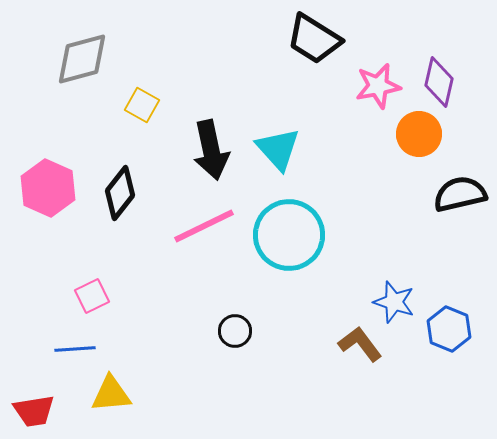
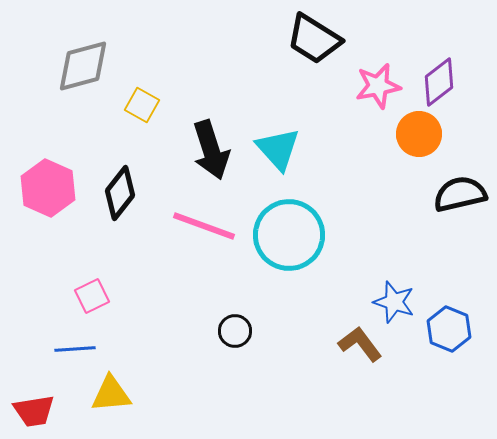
gray diamond: moved 1 px right, 7 px down
purple diamond: rotated 39 degrees clockwise
black arrow: rotated 6 degrees counterclockwise
pink line: rotated 46 degrees clockwise
